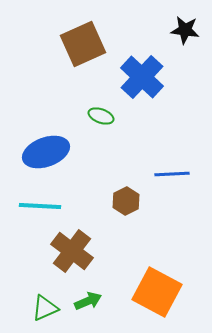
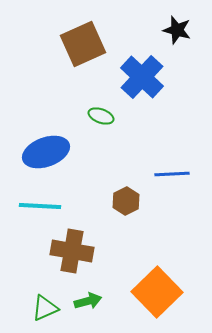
black star: moved 8 px left; rotated 8 degrees clockwise
brown cross: rotated 27 degrees counterclockwise
orange square: rotated 18 degrees clockwise
green arrow: rotated 8 degrees clockwise
